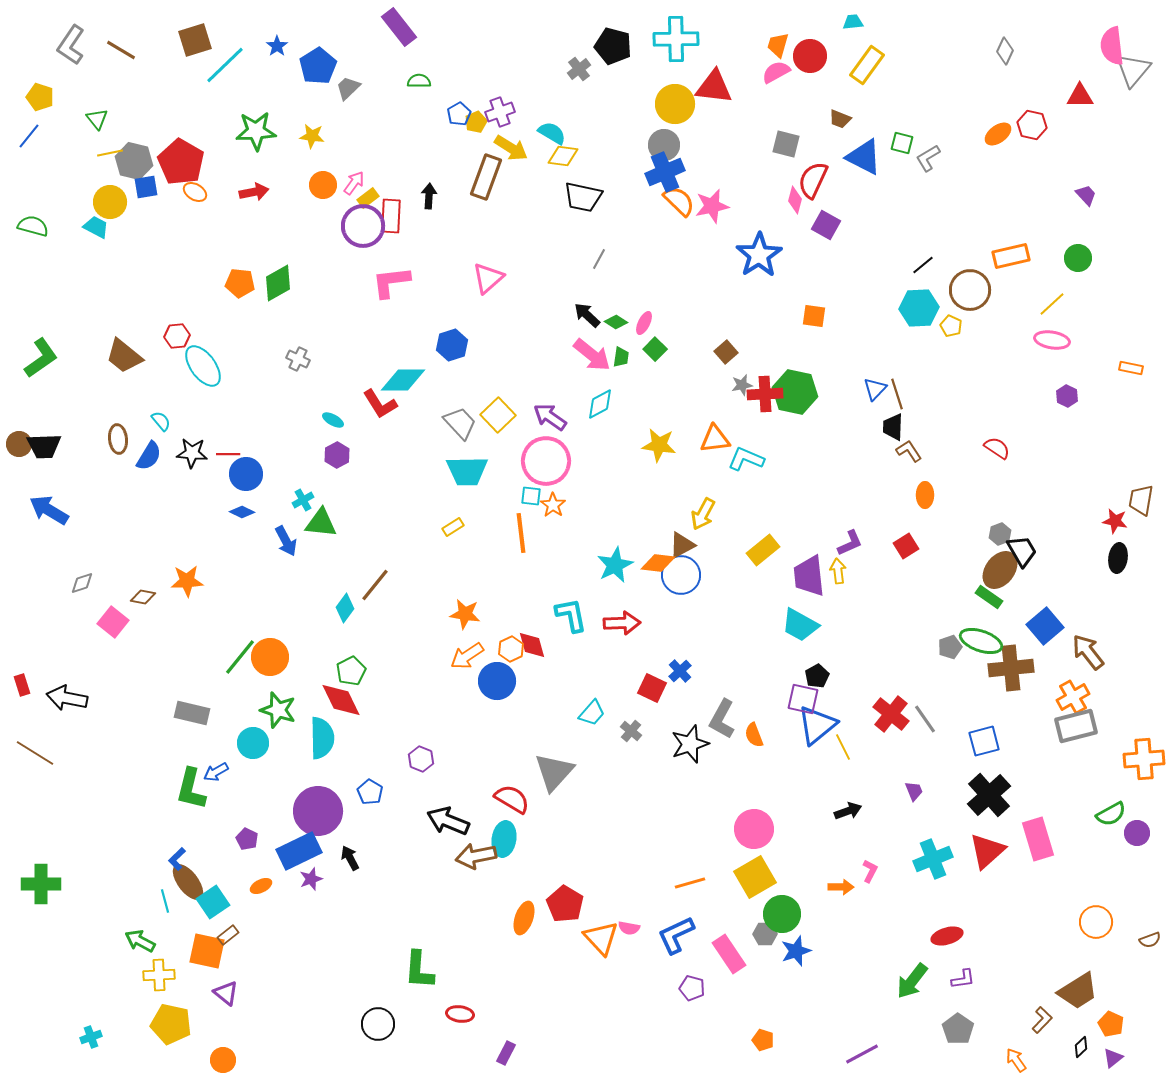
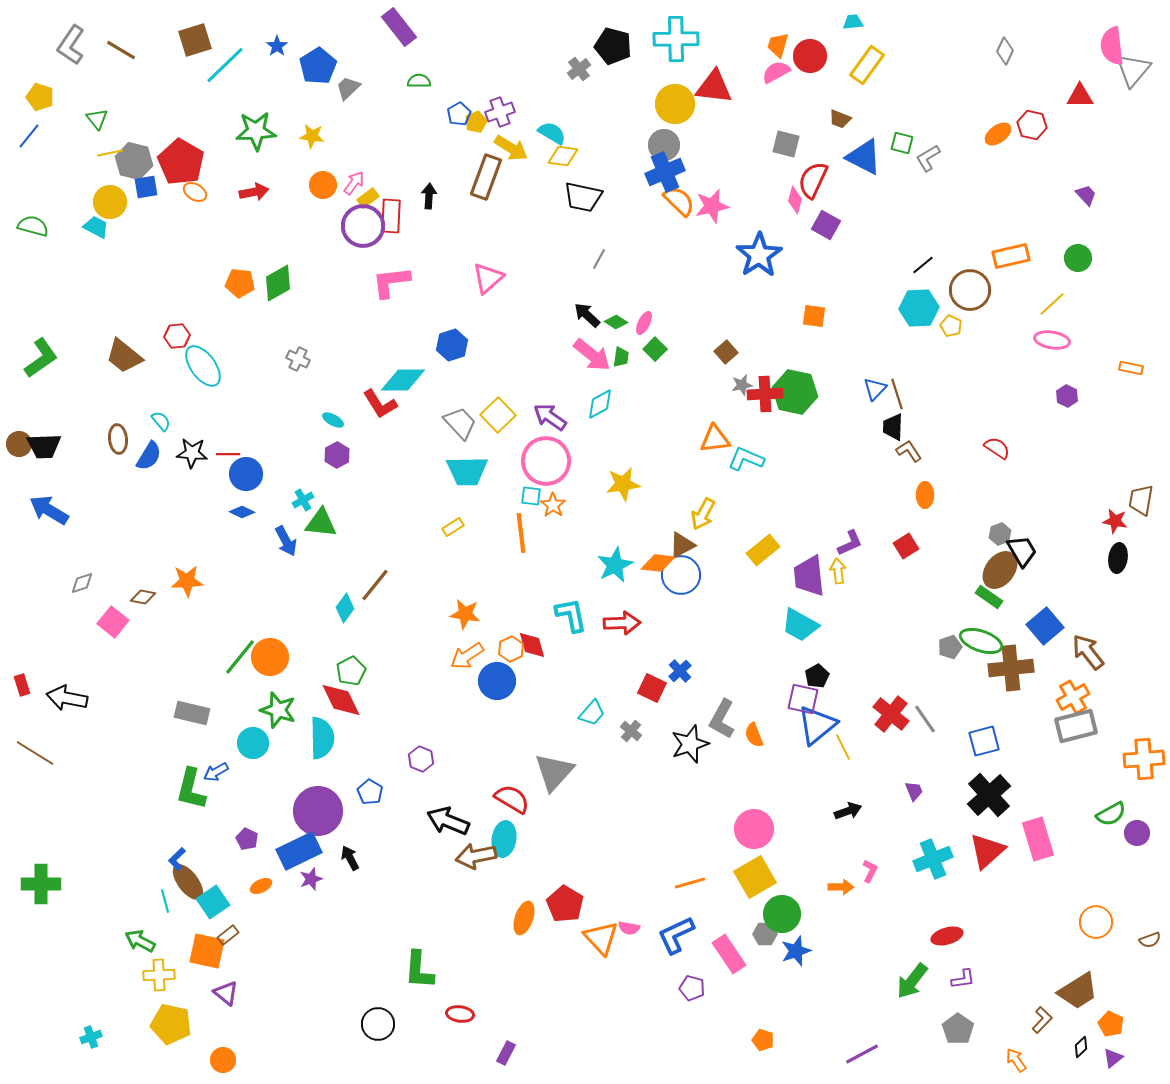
yellow star at (659, 445): moved 36 px left, 39 px down; rotated 16 degrees counterclockwise
